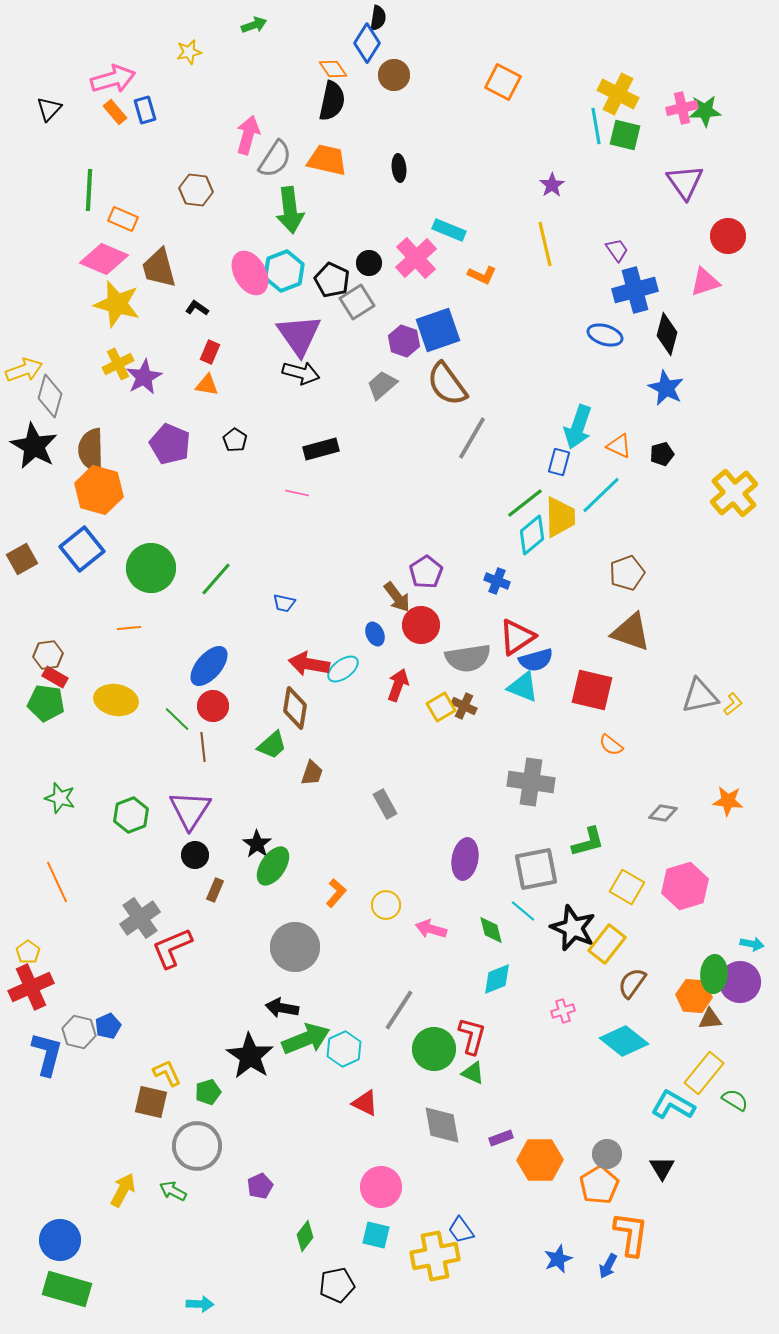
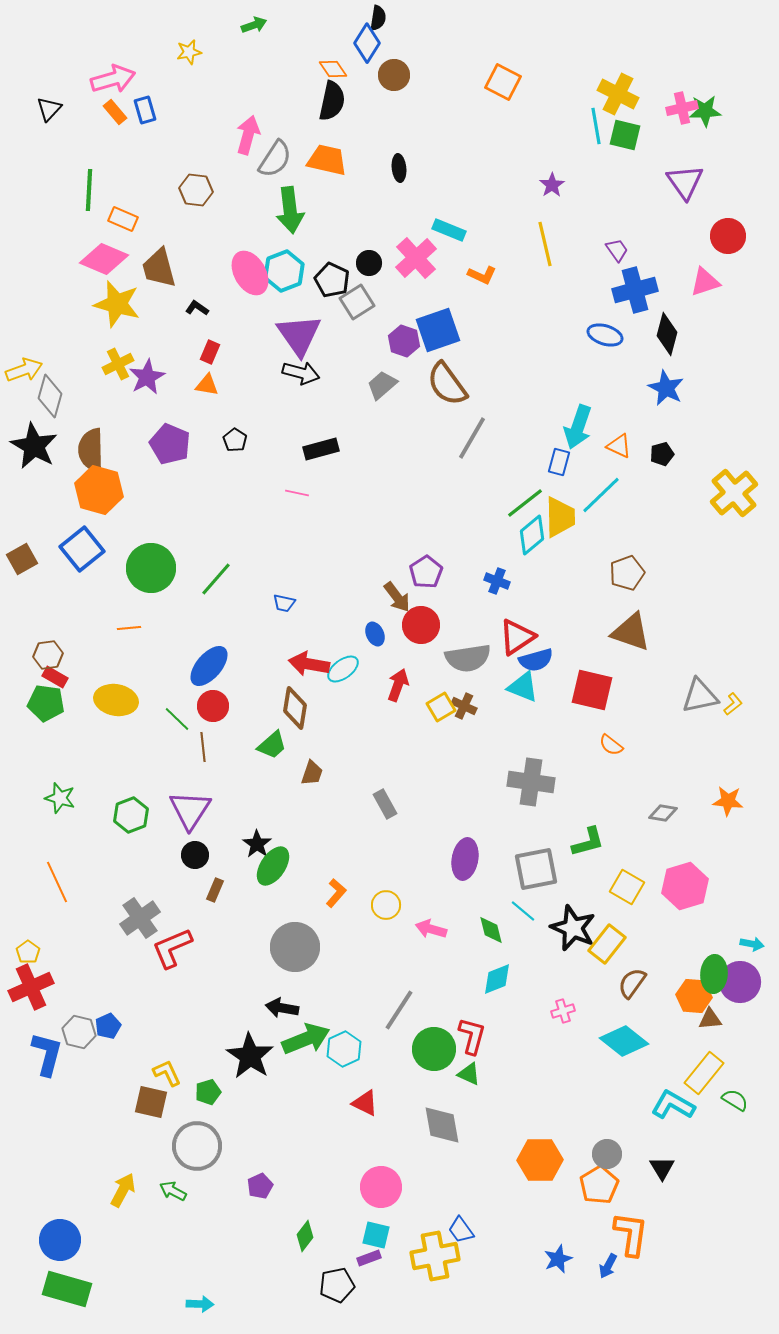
purple star at (144, 377): moved 3 px right
green triangle at (473, 1073): moved 4 px left, 1 px down
purple rectangle at (501, 1138): moved 132 px left, 120 px down
